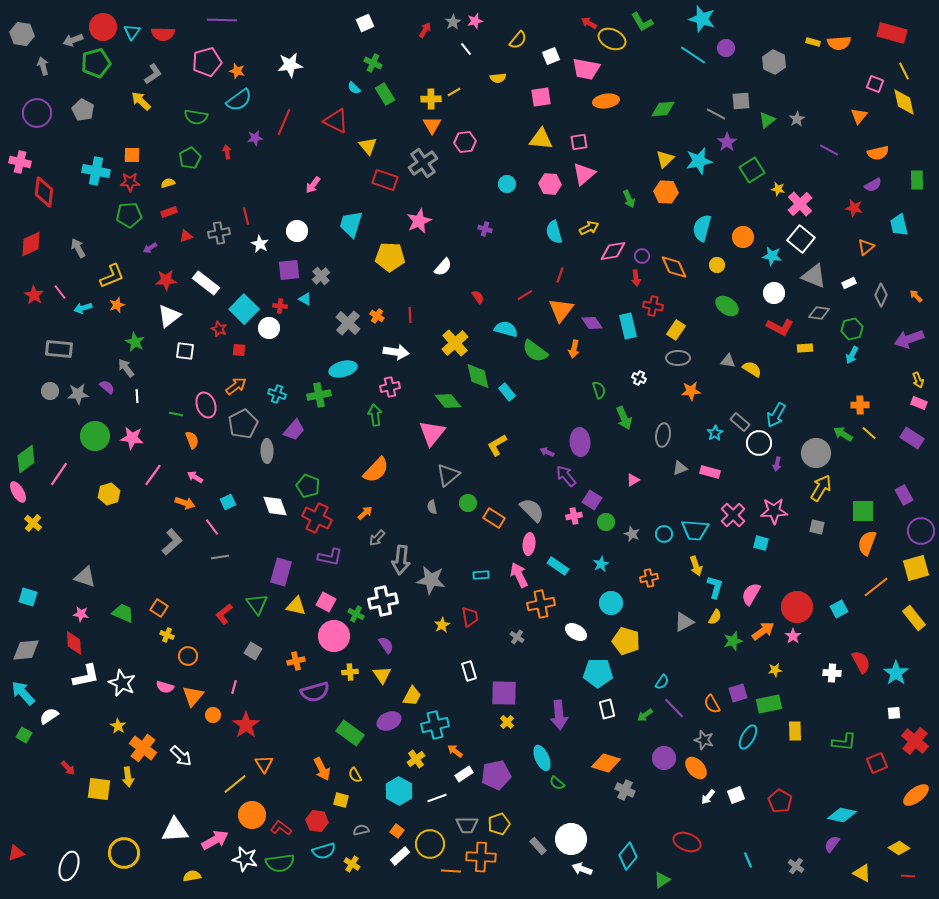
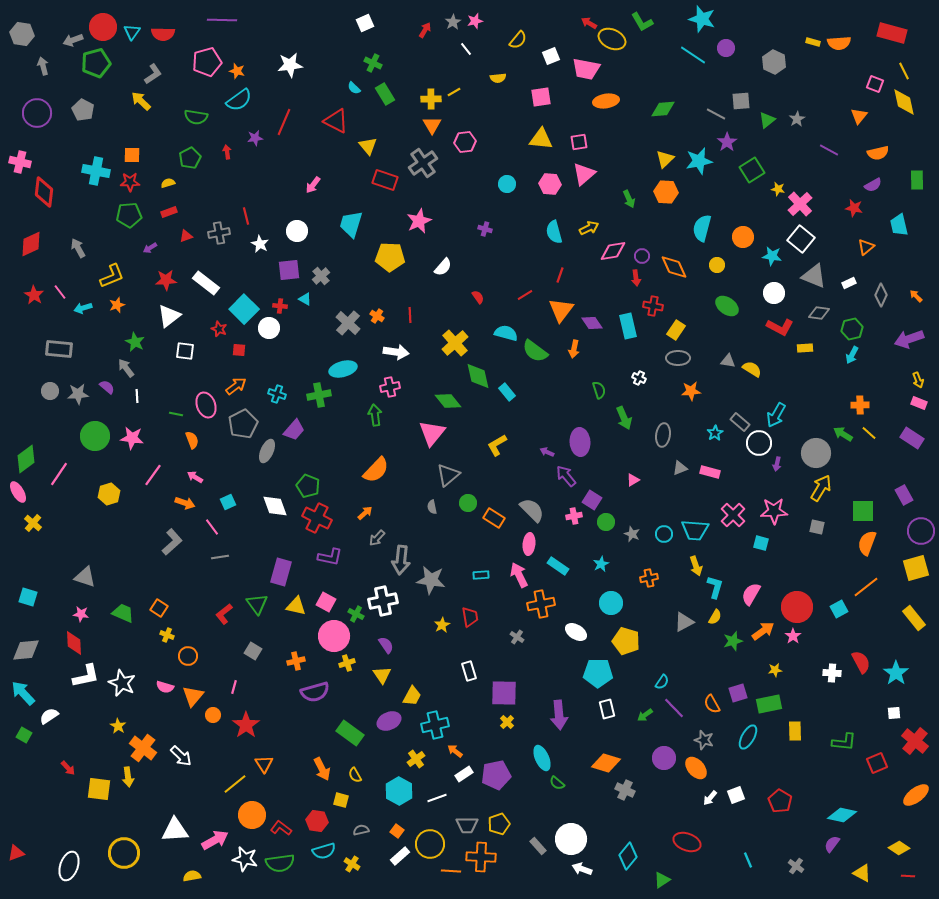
cyan semicircle at (506, 329): moved 4 px down
gray ellipse at (267, 451): rotated 25 degrees clockwise
orange line at (876, 587): moved 10 px left
yellow cross at (350, 672): moved 3 px left, 9 px up; rotated 14 degrees counterclockwise
white arrow at (708, 797): moved 2 px right, 1 px down
